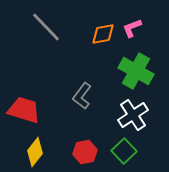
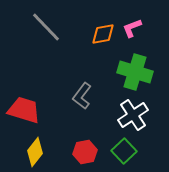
green cross: moved 1 px left, 1 px down; rotated 12 degrees counterclockwise
